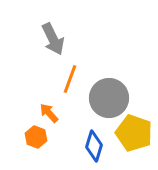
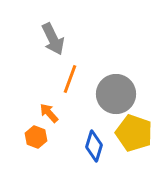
gray circle: moved 7 px right, 4 px up
